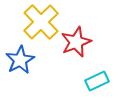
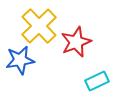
yellow cross: moved 2 px left, 4 px down
blue star: rotated 20 degrees clockwise
